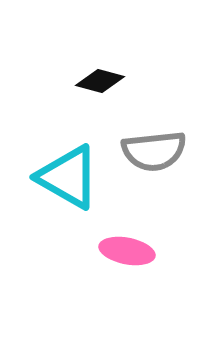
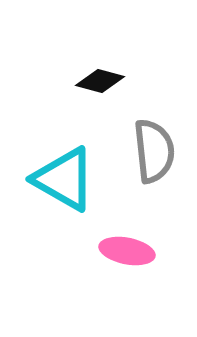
gray semicircle: rotated 90 degrees counterclockwise
cyan triangle: moved 4 px left, 2 px down
